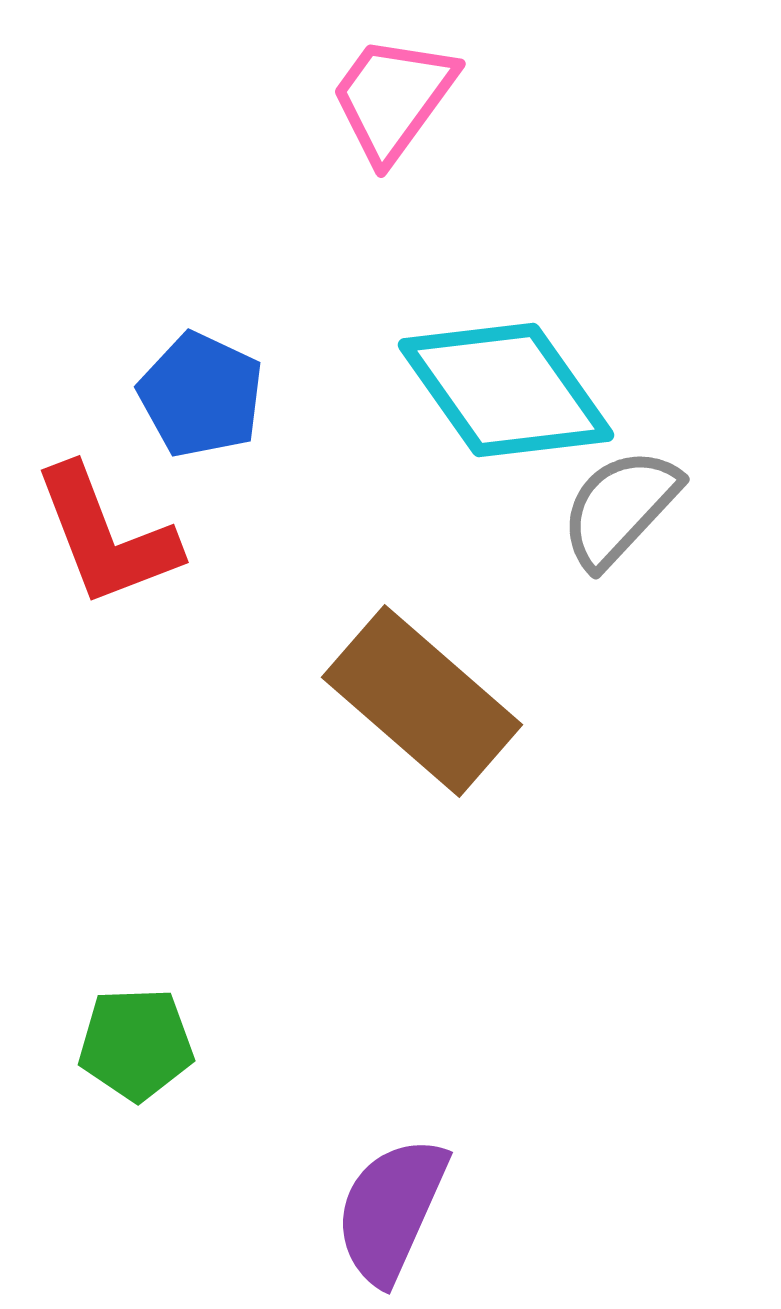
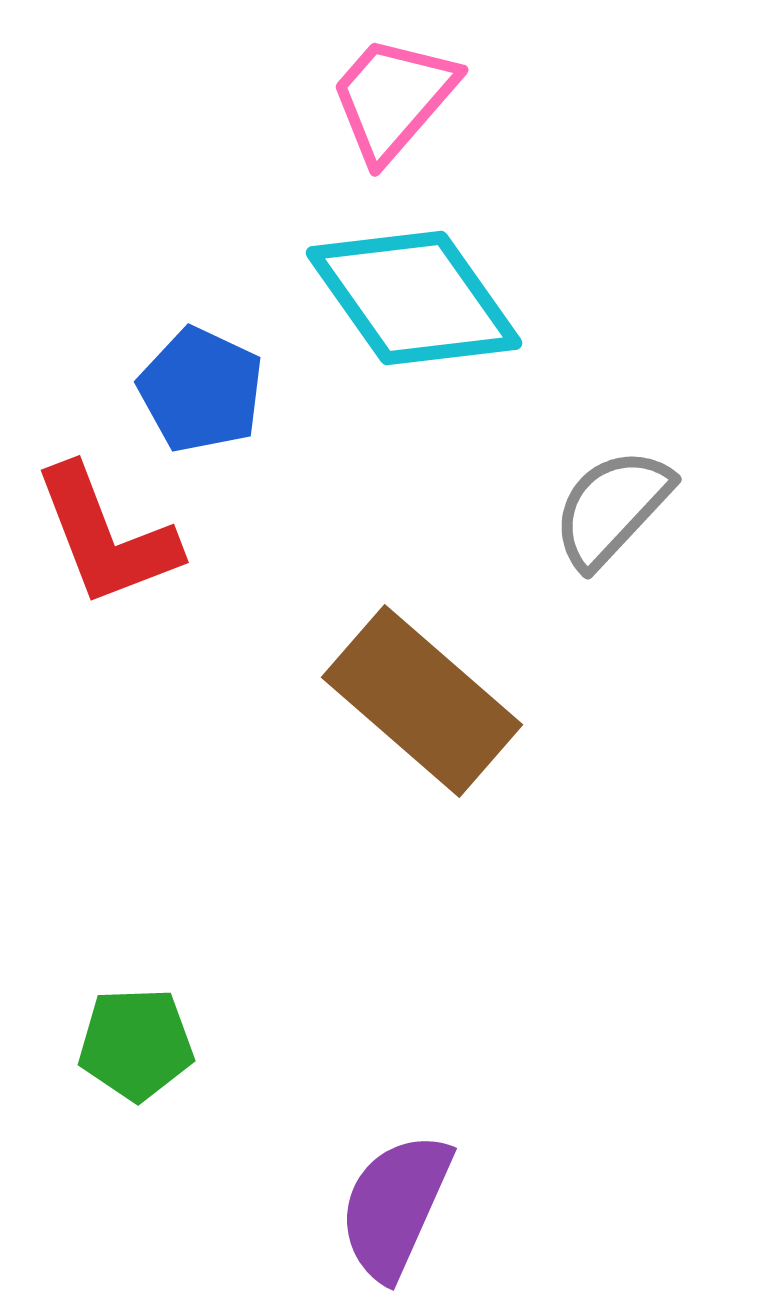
pink trapezoid: rotated 5 degrees clockwise
cyan diamond: moved 92 px left, 92 px up
blue pentagon: moved 5 px up
gray semicircle: moved 8 px left
purple semicircle: moved 4 px right, 4 px up
